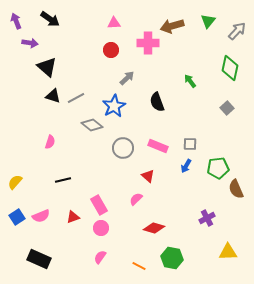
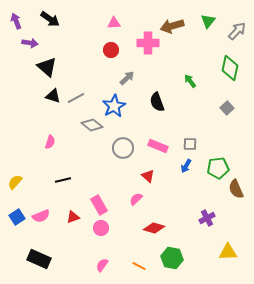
pink semicircle at (100, 257): moved 2 px right, 8 px down
